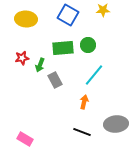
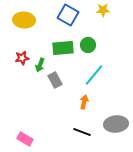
yellow ellipse: moved 2 px left, 1 px down
